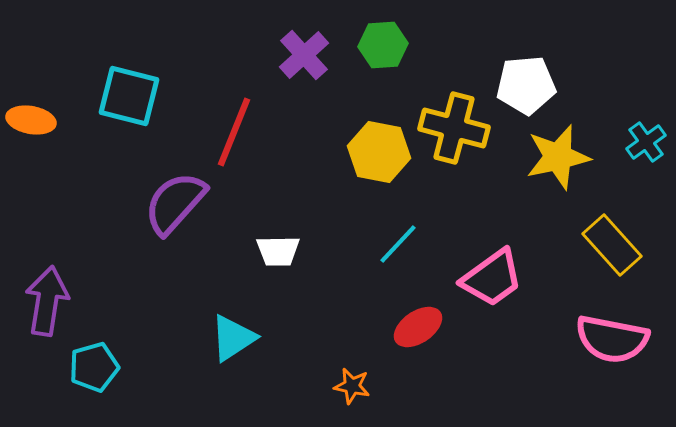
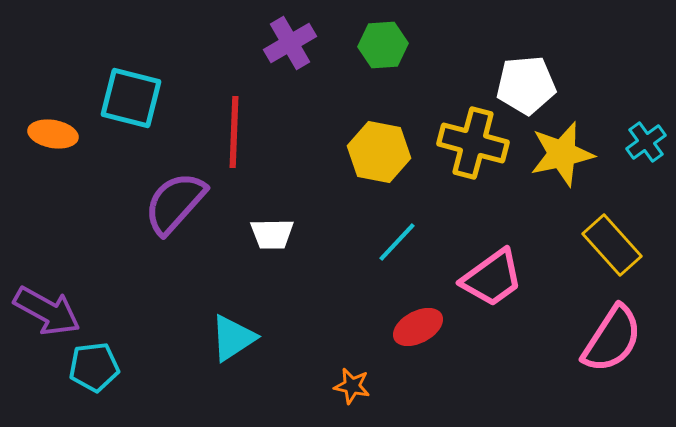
purple cross: moved 14 px left, 12 px up; rotated 12 degrees clockwise
cyan square: moved 2 px right, 2 px down
orange ellipse: moved 22 px right, 14 px down
yellow cross: moved 19 px right, 15 px down
red line: rotated 20 degrees counterclockwise
yellow star: moved 4 px right, 3 px up
cyan line: moved 1 px left, 2 px up
white trapezoid: moved 6 px left, 17 px up
purple arrow: moved 10 px down; rotated 110 degrees clockwise
red ellipse: rotated 6 degrees clockwise
pink semicircle: rotated 68 degrees counterclockwise
cyan pentagon: rotated 9 degrees clockwise
